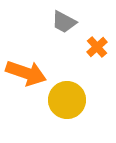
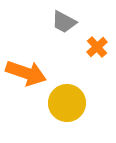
yellow circle: moved 3 px down
